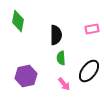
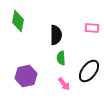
pink rectangle: moved 1 px up; rotated 16 degrees clockwise
